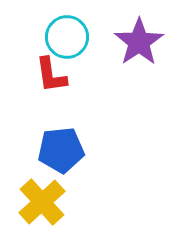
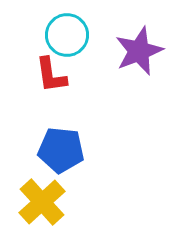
cyan circle: moved 2 px up
purple star: moved 9 px down; rotated 12 degrees clockwise
blue pentagon: rotated 12 degrees clockwise
